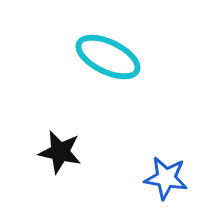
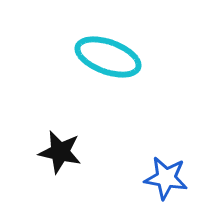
cyan ellipse: rotated 6 degrees counterclockwise
